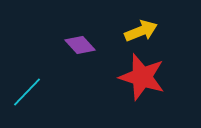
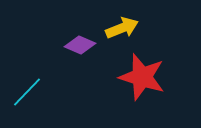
yellow arrow: moved 19 px left, 3 px up
purple diamond: rotated 24 degrees counterclockwise
